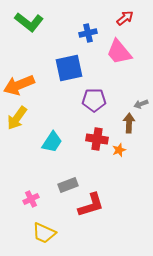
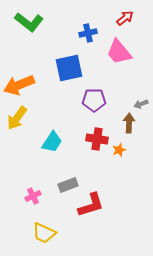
pink cross: moved 2 px right, 3 px up
